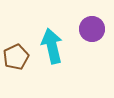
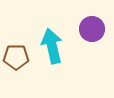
brown pentagon: rotated 25 degrees clockwise
